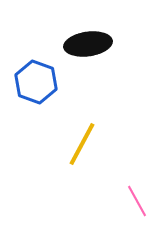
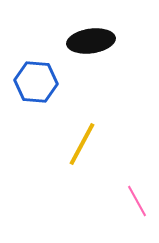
black ellipse: moved 3 px right, 3 px up
blue hexagon: rotated 15 degrees counterclockwise
